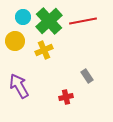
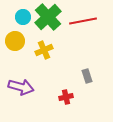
green cross: moved 1 px left, 4 px up
gray rectangle: rotated 16 degrees clockwise
purple arrow: moved 2 px right, 1 px down; rotated 135 degrees clockwise
